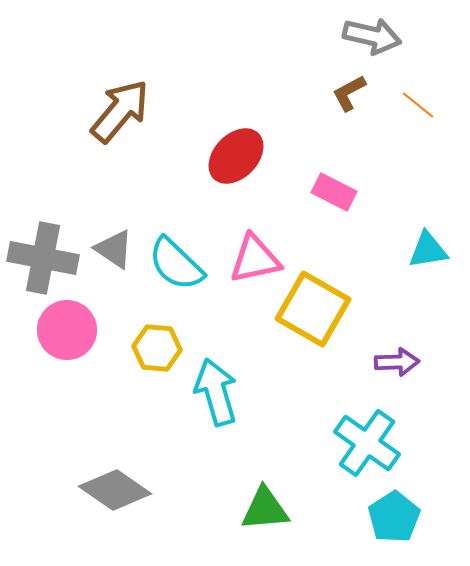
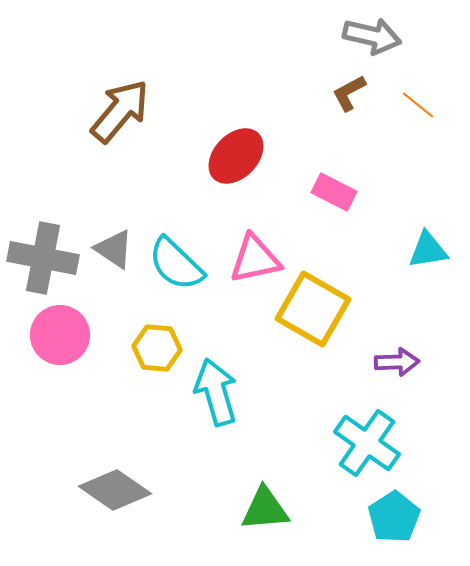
pink circle: moved 7 px left, 5 px down
